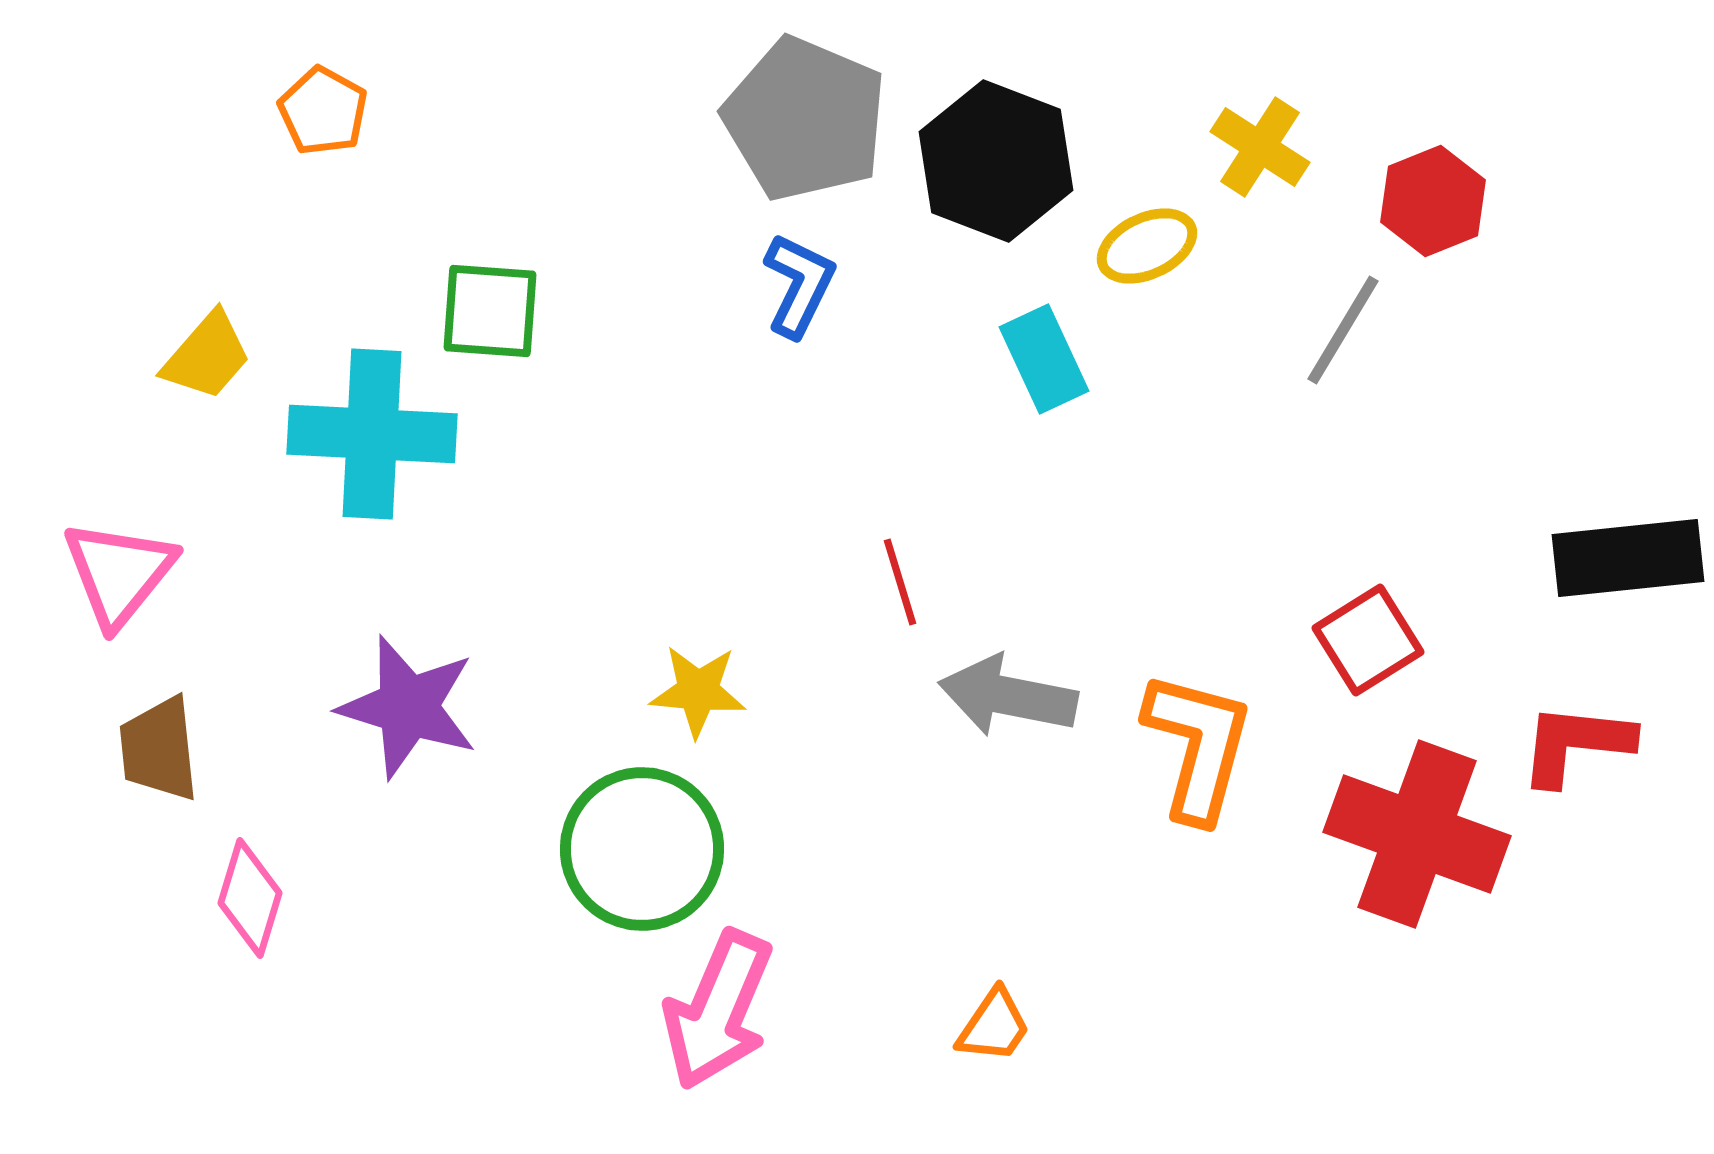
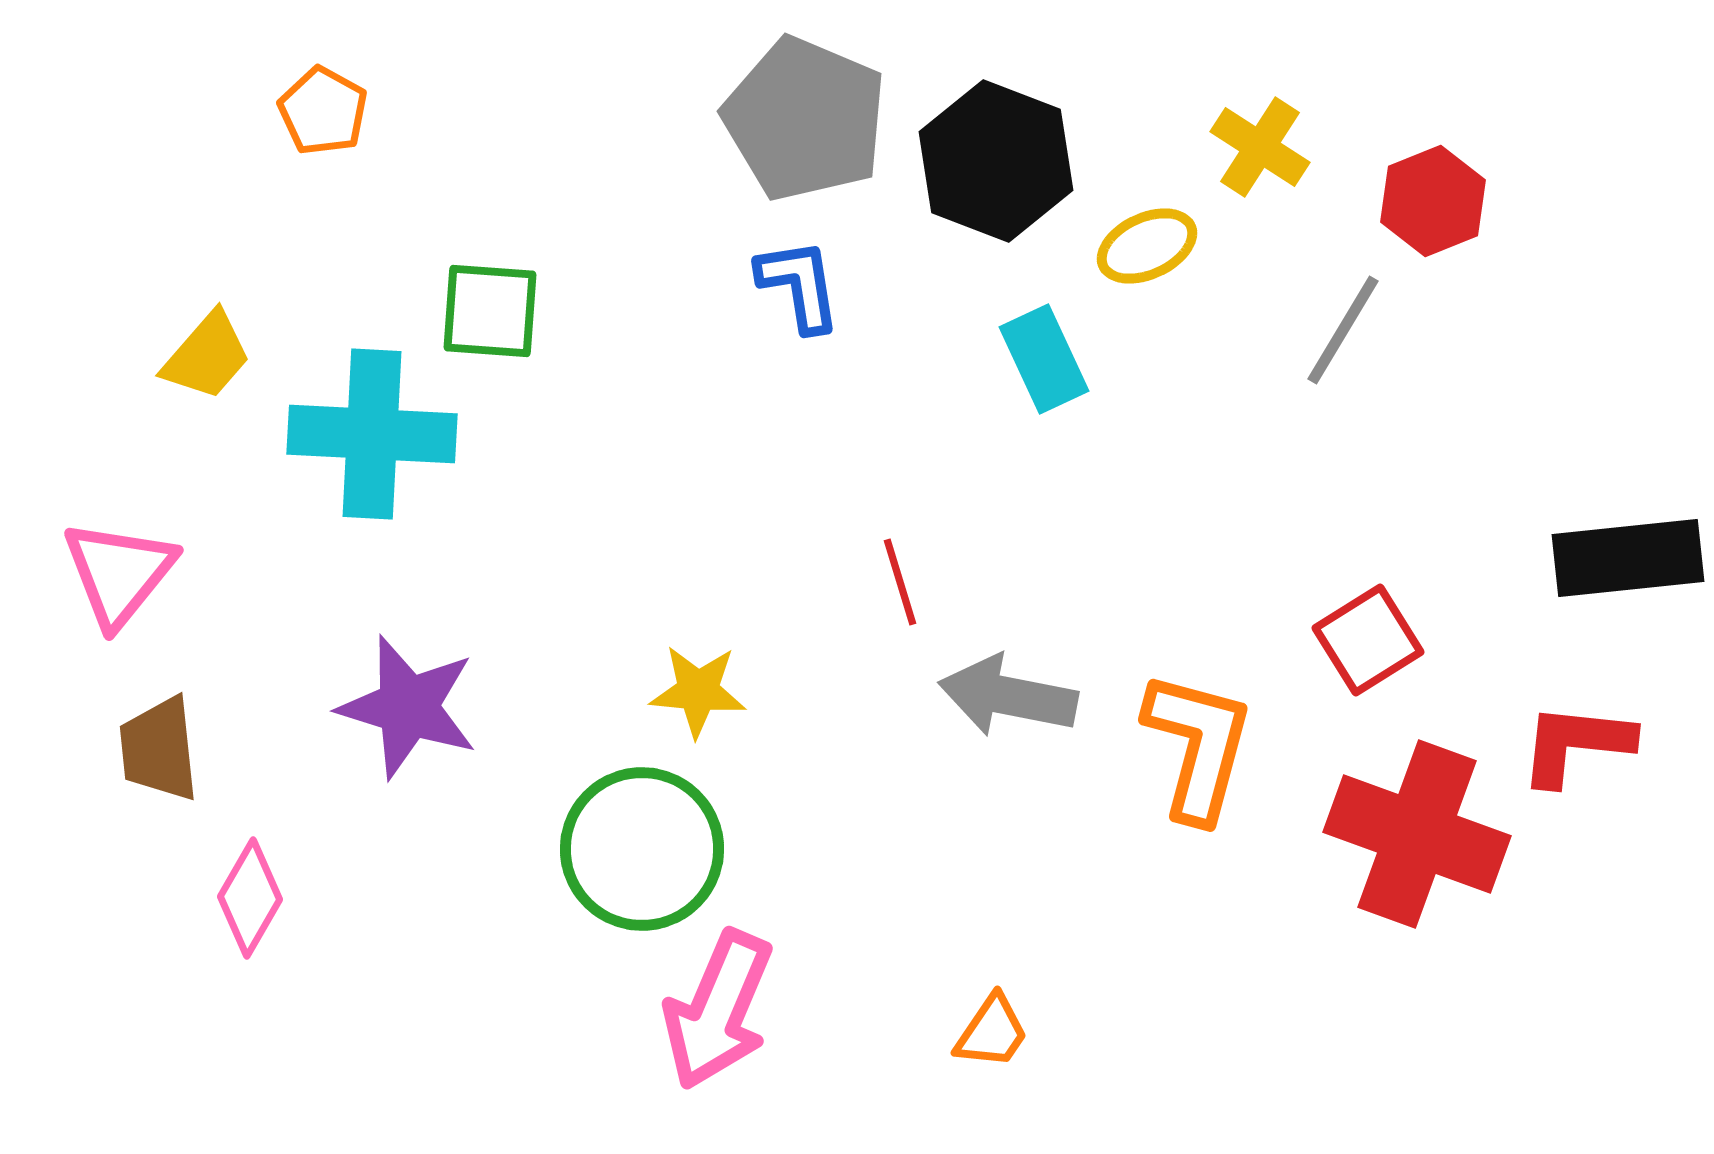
blue L-shape: rotated 35 degrees counterclockwise
pink diamond: rotated 13 degrees clockwise
orange trapezoid: moved 2 px left, 6 px down
